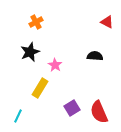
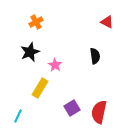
black semicircle: rotated 77 degrees clockwise
red semicircle: rotated 35 degrees clockwise
